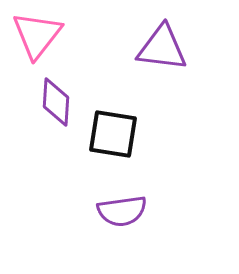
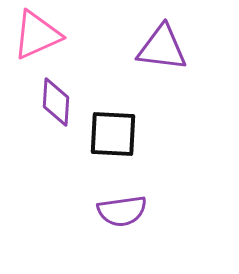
pink triangle: rotated 28 degrees clockwise
black square: rotated 6 degrees counterclockwise
